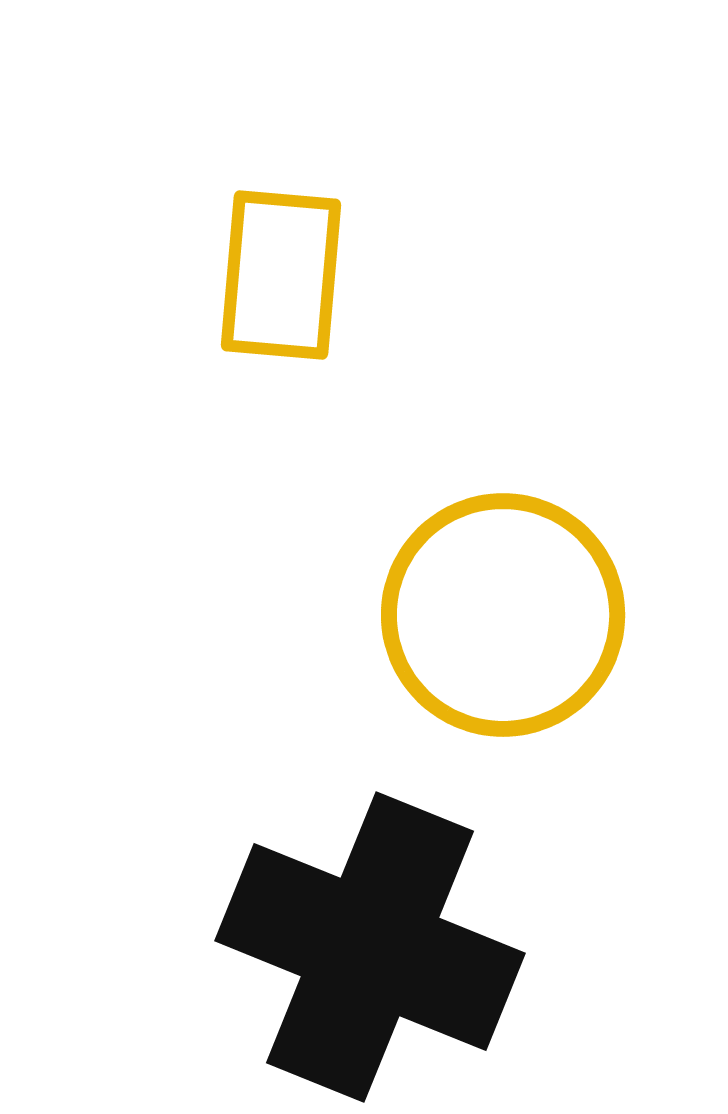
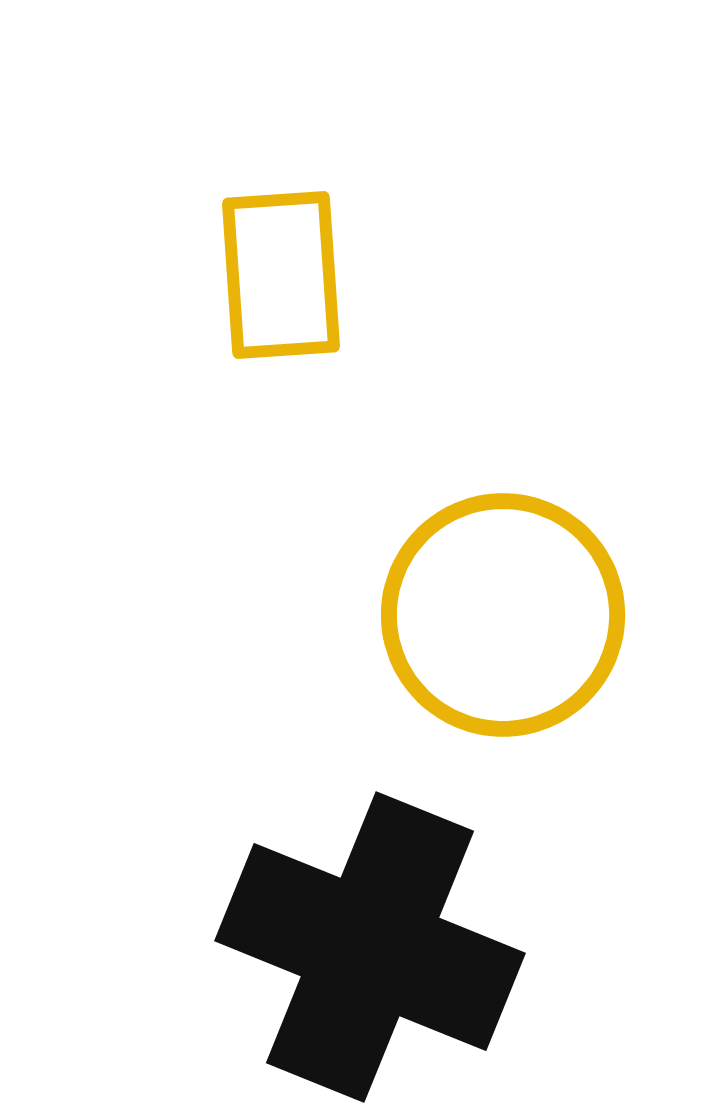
yellow rectangle: rotated 9 degrees counterclockwise
